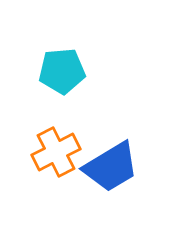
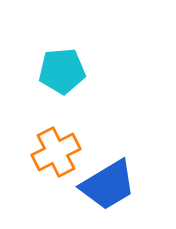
blue trapezoid: moved 3 px left, 18 px down
